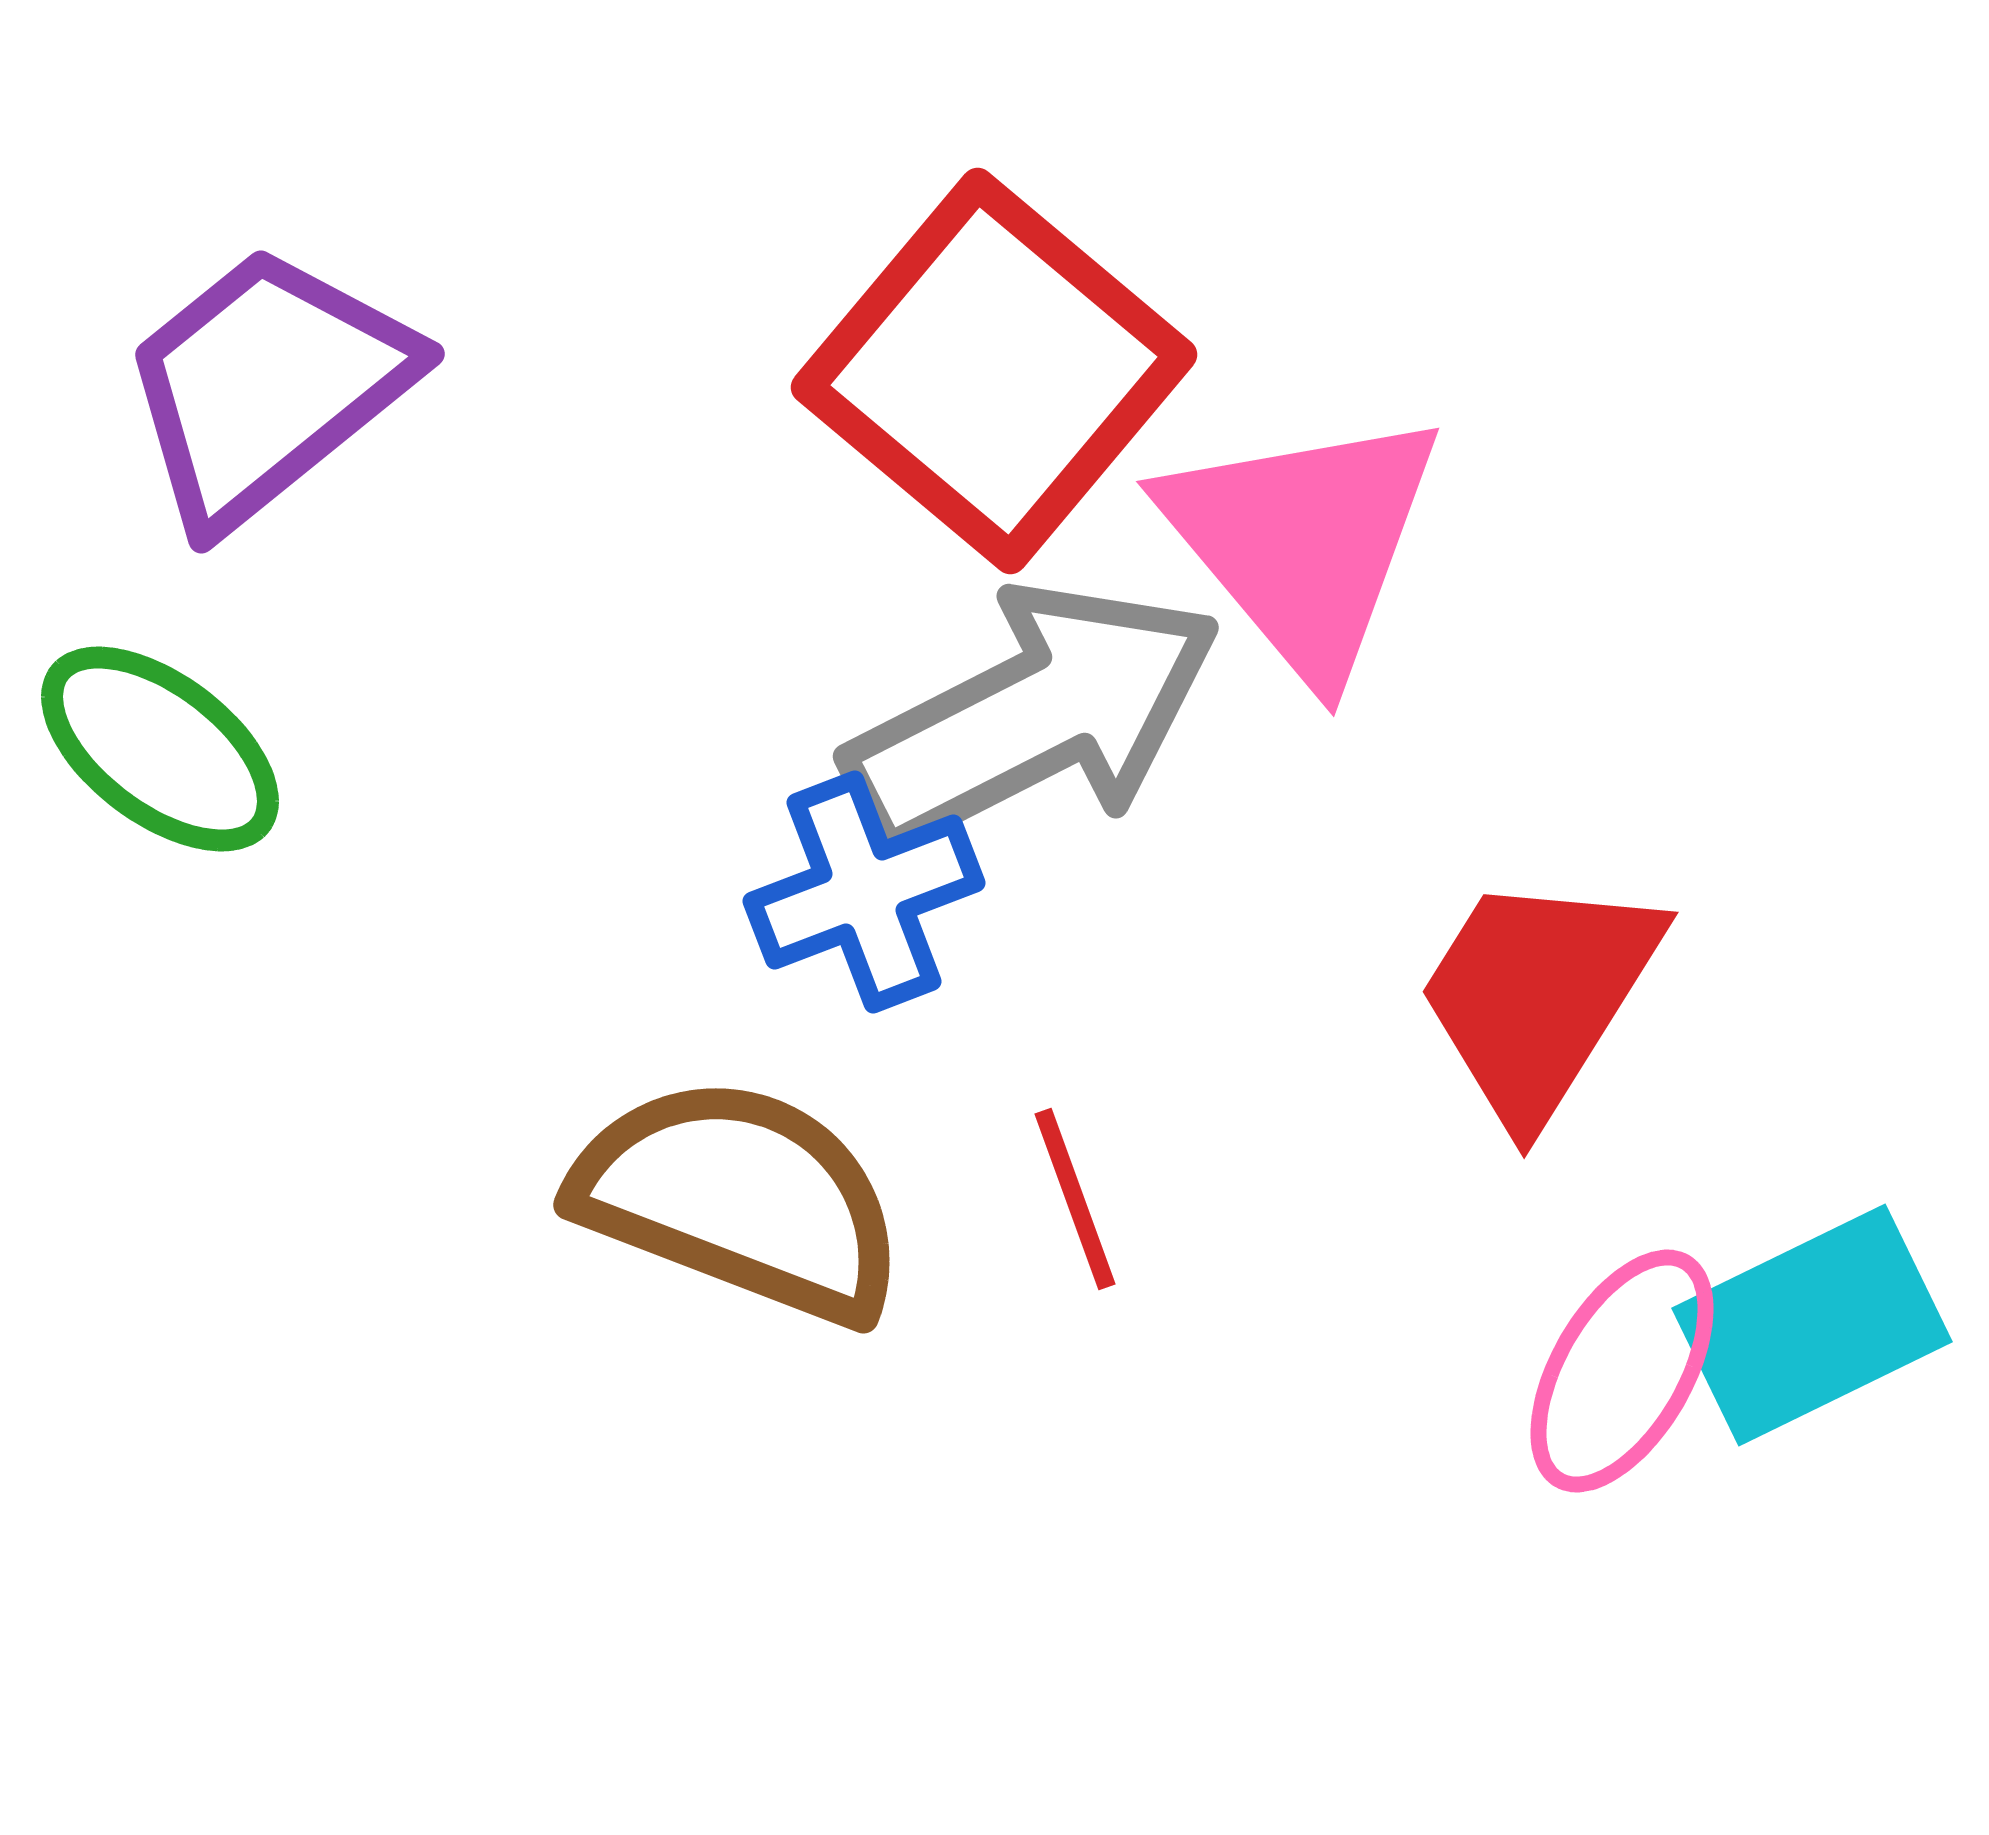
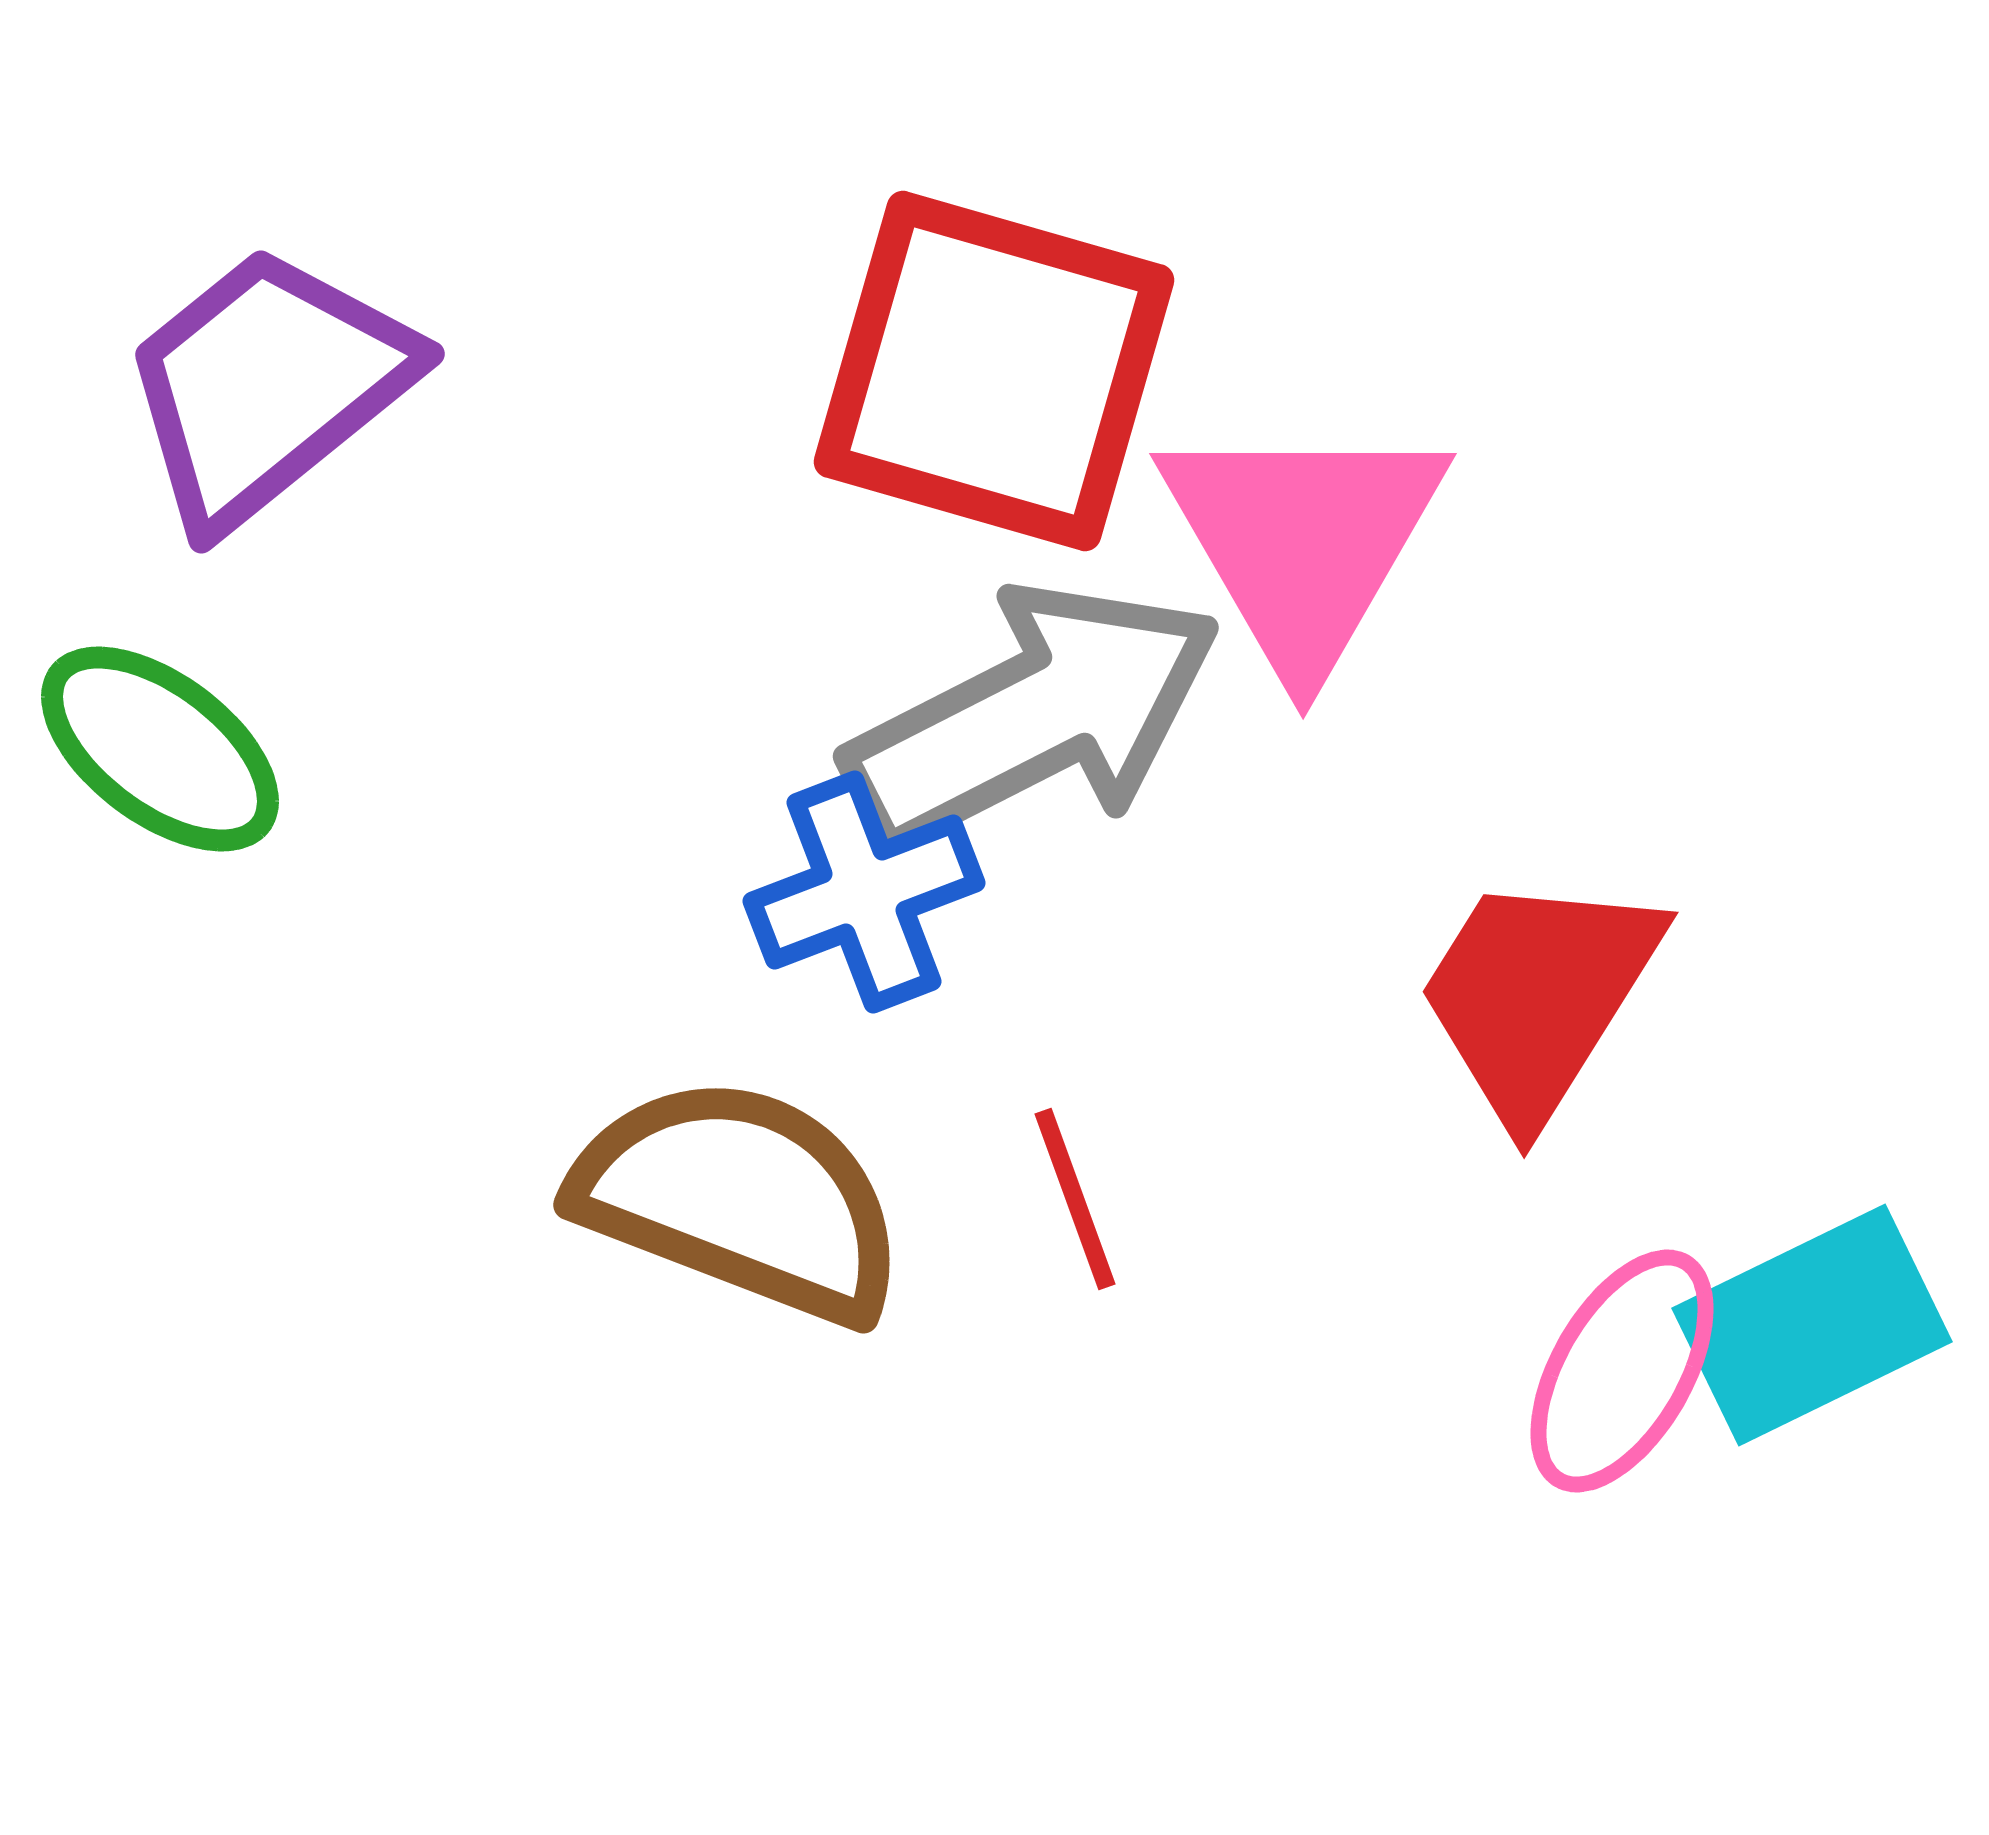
red square: rotated 24 degrees counterclockwise
pink triangle: rotated 10 degrees clockwise
